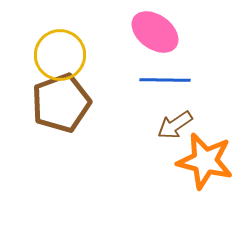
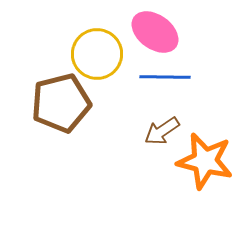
yellow circle: moved 37 px right, 1 px up
blue line: moved 3 px up
brown pentagon: rotated 6 degrees clockwise
brown arrow: moved 13 px left, 6 px down
